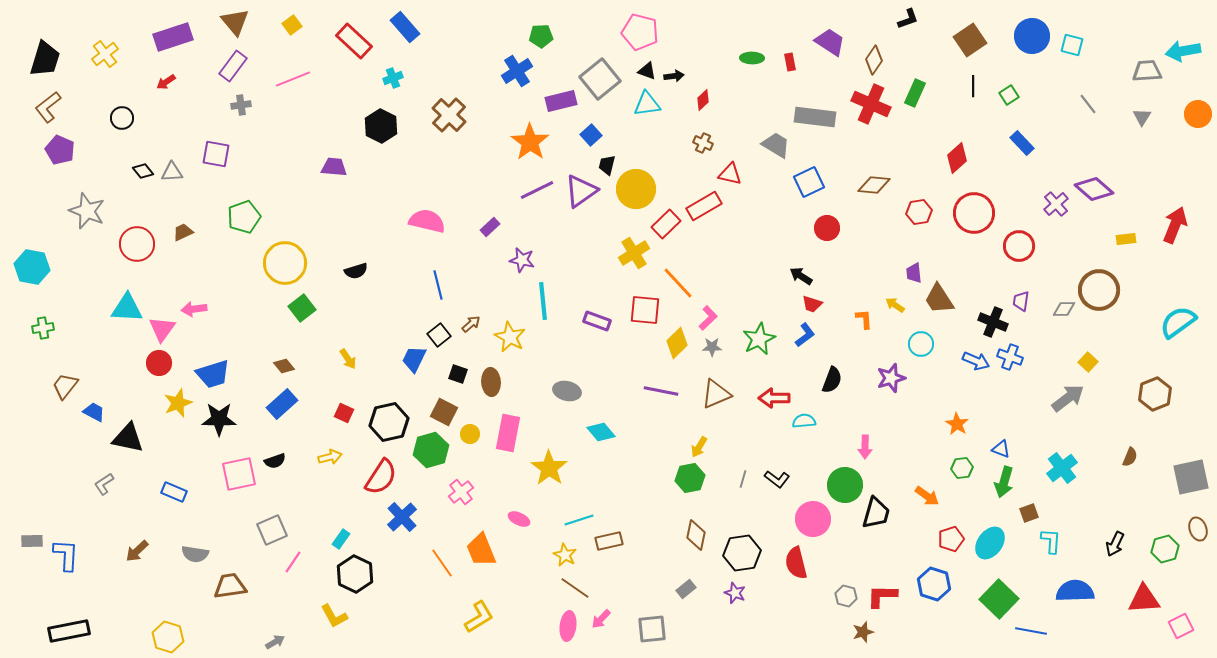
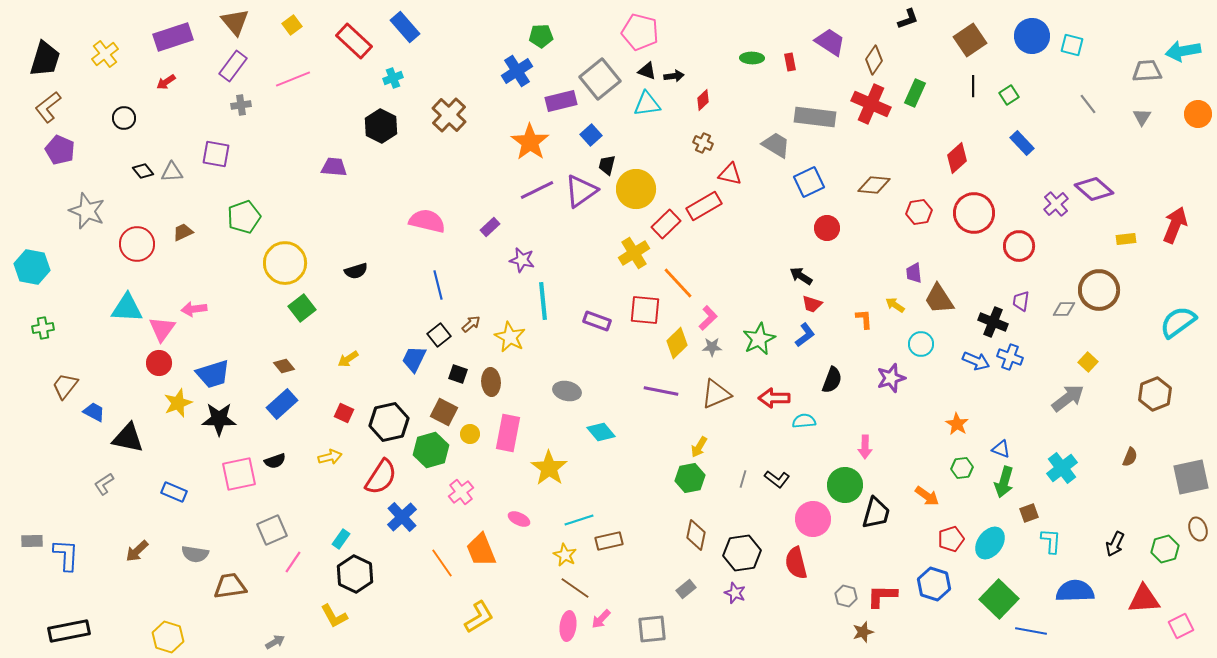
black circle at (122, 118): moved 2 px right
yellow arrow at (348, 359): rotated 90 degrees clockwise
